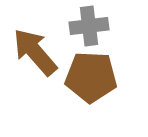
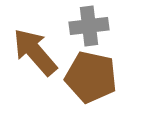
brown pentagon: rotated 9 degrees clockwise
